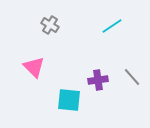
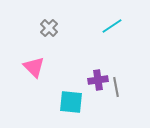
gray cross: moved 1 px left, 3 px down; rotated 12 degrees clockwise
gray line: moved 16 px left, 10 px down; rotated 30 degrees clockwise
cyan square: moved 2 px right, 2 px down
